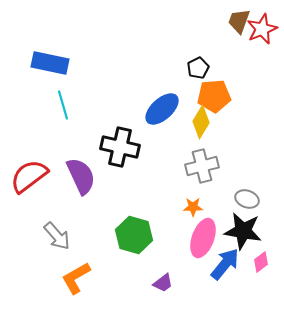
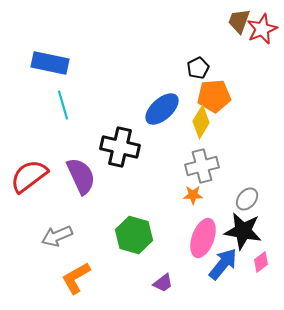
gray ellipse: rotated 70 degrees counterclockwise
orange star: moved 12 px up
gray arrow: rotated 108 degrees clockwise
blue arrow: moved 2 px left
